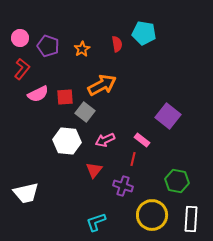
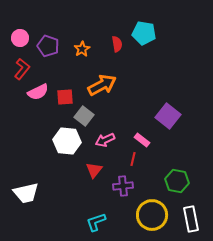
pink semicircle: moved 2 px up
gray square: moved 1 px left, 4 px down
purple cross: rotated 24 degrees counterclockwise
white rectangle: rotated 15 degrees counterclockwise
